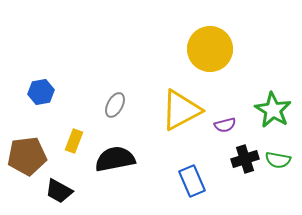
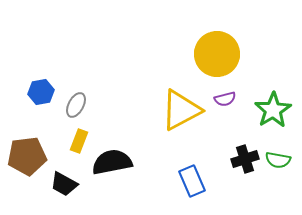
yellow circle: moved 7 px right, 5 px down
gray ellipse: moved 39 px left
green star: rotated 9 degrees clockwise
purple semicircle: moved 26 px up
yellow rectangle: moved 5 px right
black semicircle: moved 3 px left, 3 px down
black trapezoid: moved 5 px right, 7 px up
